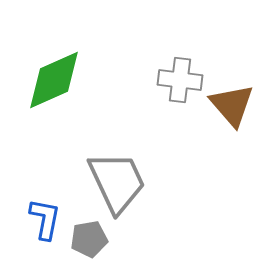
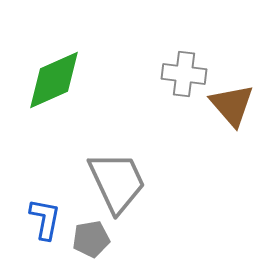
gray cross: moved 4 px right, 6 px up
gray pentagon: moved 2 px right
